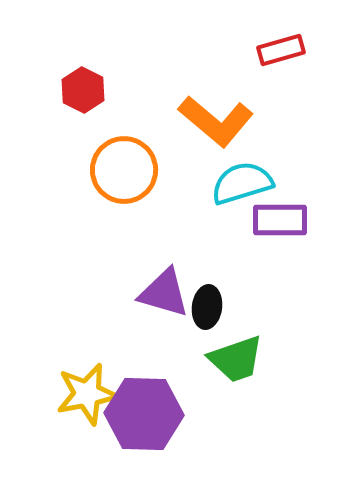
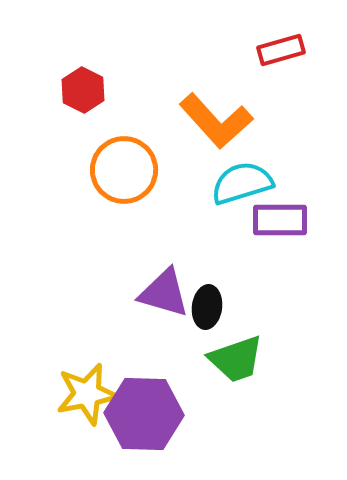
orange L-shape: rotated 8 degrees clockwise
